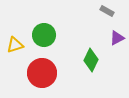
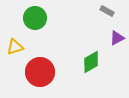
green circle: moved 9 px left, 17 px up
yellow triangle: moved 2 px down
green diamond: moved 2 px down; rotated 35 degrees clockwise
red circle: moved 2 px left, 1 px up
